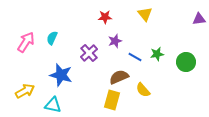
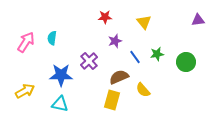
yellow triangle: moved 1 px left, 8 px down
purple triangle: moved 1 px left, 1 px down
cyan semicircle: rotated 16 degrees counterclockwise
purple cross: moved 8 px down
blue line: rotated 24 degrees clockwise
blue star: rotated 15 degrees counterclockwise
cyan triangle: moved 7 px right, 1 px up
